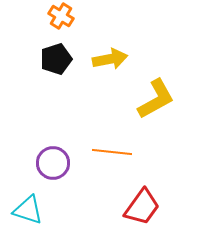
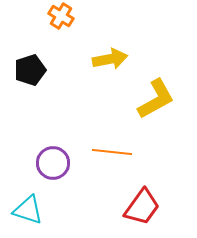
black pentagon: moved 26 px left, 11 px down
